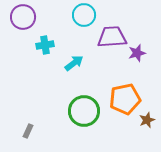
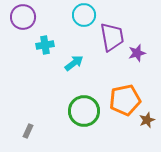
purple trapezoid: rotated 84 degrees clockwise
orange pentagon: moved 1 px down
